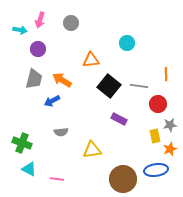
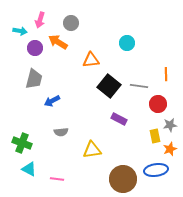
cyan arrow: moved 1 px down
purple circle: moved 3 px left, 1 px up
orange arrow: moved 4 px left, 38 px up
